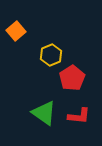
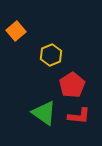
red pentagon: moved 7 px down
